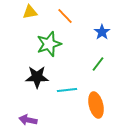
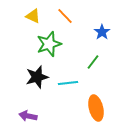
yellow triangle: moved 3 px right, 4 px down; rotated 35 degrees clockwise
green line: moved 5 px left, 2 px up
black star: rotated 15 degrees counterclockwise
cyan line: moved 1 px right, 7 px up
orange ellipse: moved 3 px down
purple arrow: moved 4 px up
